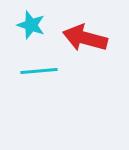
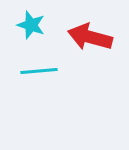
red arrow: moved 5 px right, 1 px up
